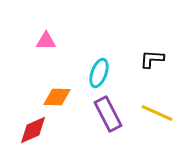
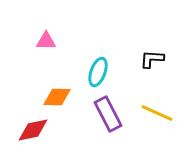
cyan ellipse: moved 1 px left, 1 px up
red diamond: rotated 12 degrees clockwise
